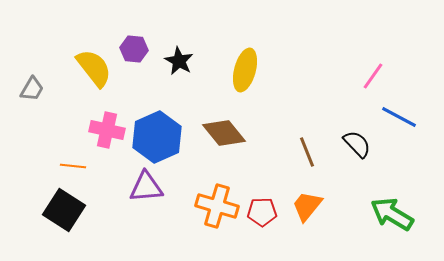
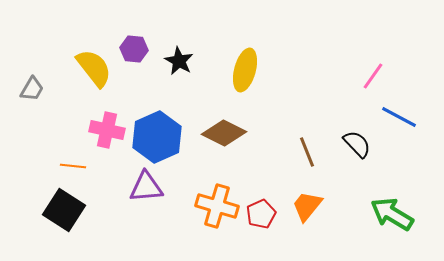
brown diamond: rotated 24 degrees counterclockwise
red pentagon: moved 1 px left, 2 px down; rotated 24 degrees counterclockwise
